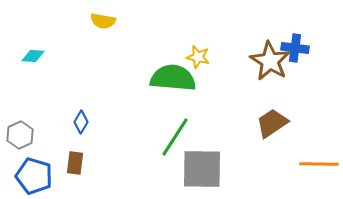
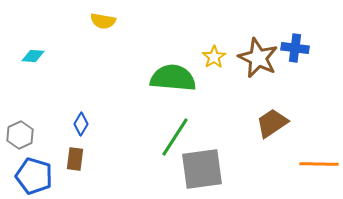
yellow star: moved 16 px right; rotated 25 degrees clockwise
brown star: moved 12 px left, 3 px up; rotated 6 degrees counterclockwise
blue diamond: moved 2 px down
brown rectangle: moved 4 px up
gray square: rotated 9 degrees counterclockwise
